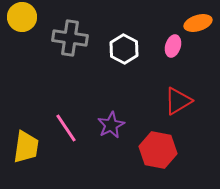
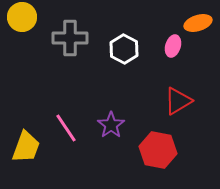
gray cross: rotated 8 degrees counterclockwise
purple star: rotated 8 degrees counterclockwise
yellow trapezoid: rotated 12 degrees clockwise
